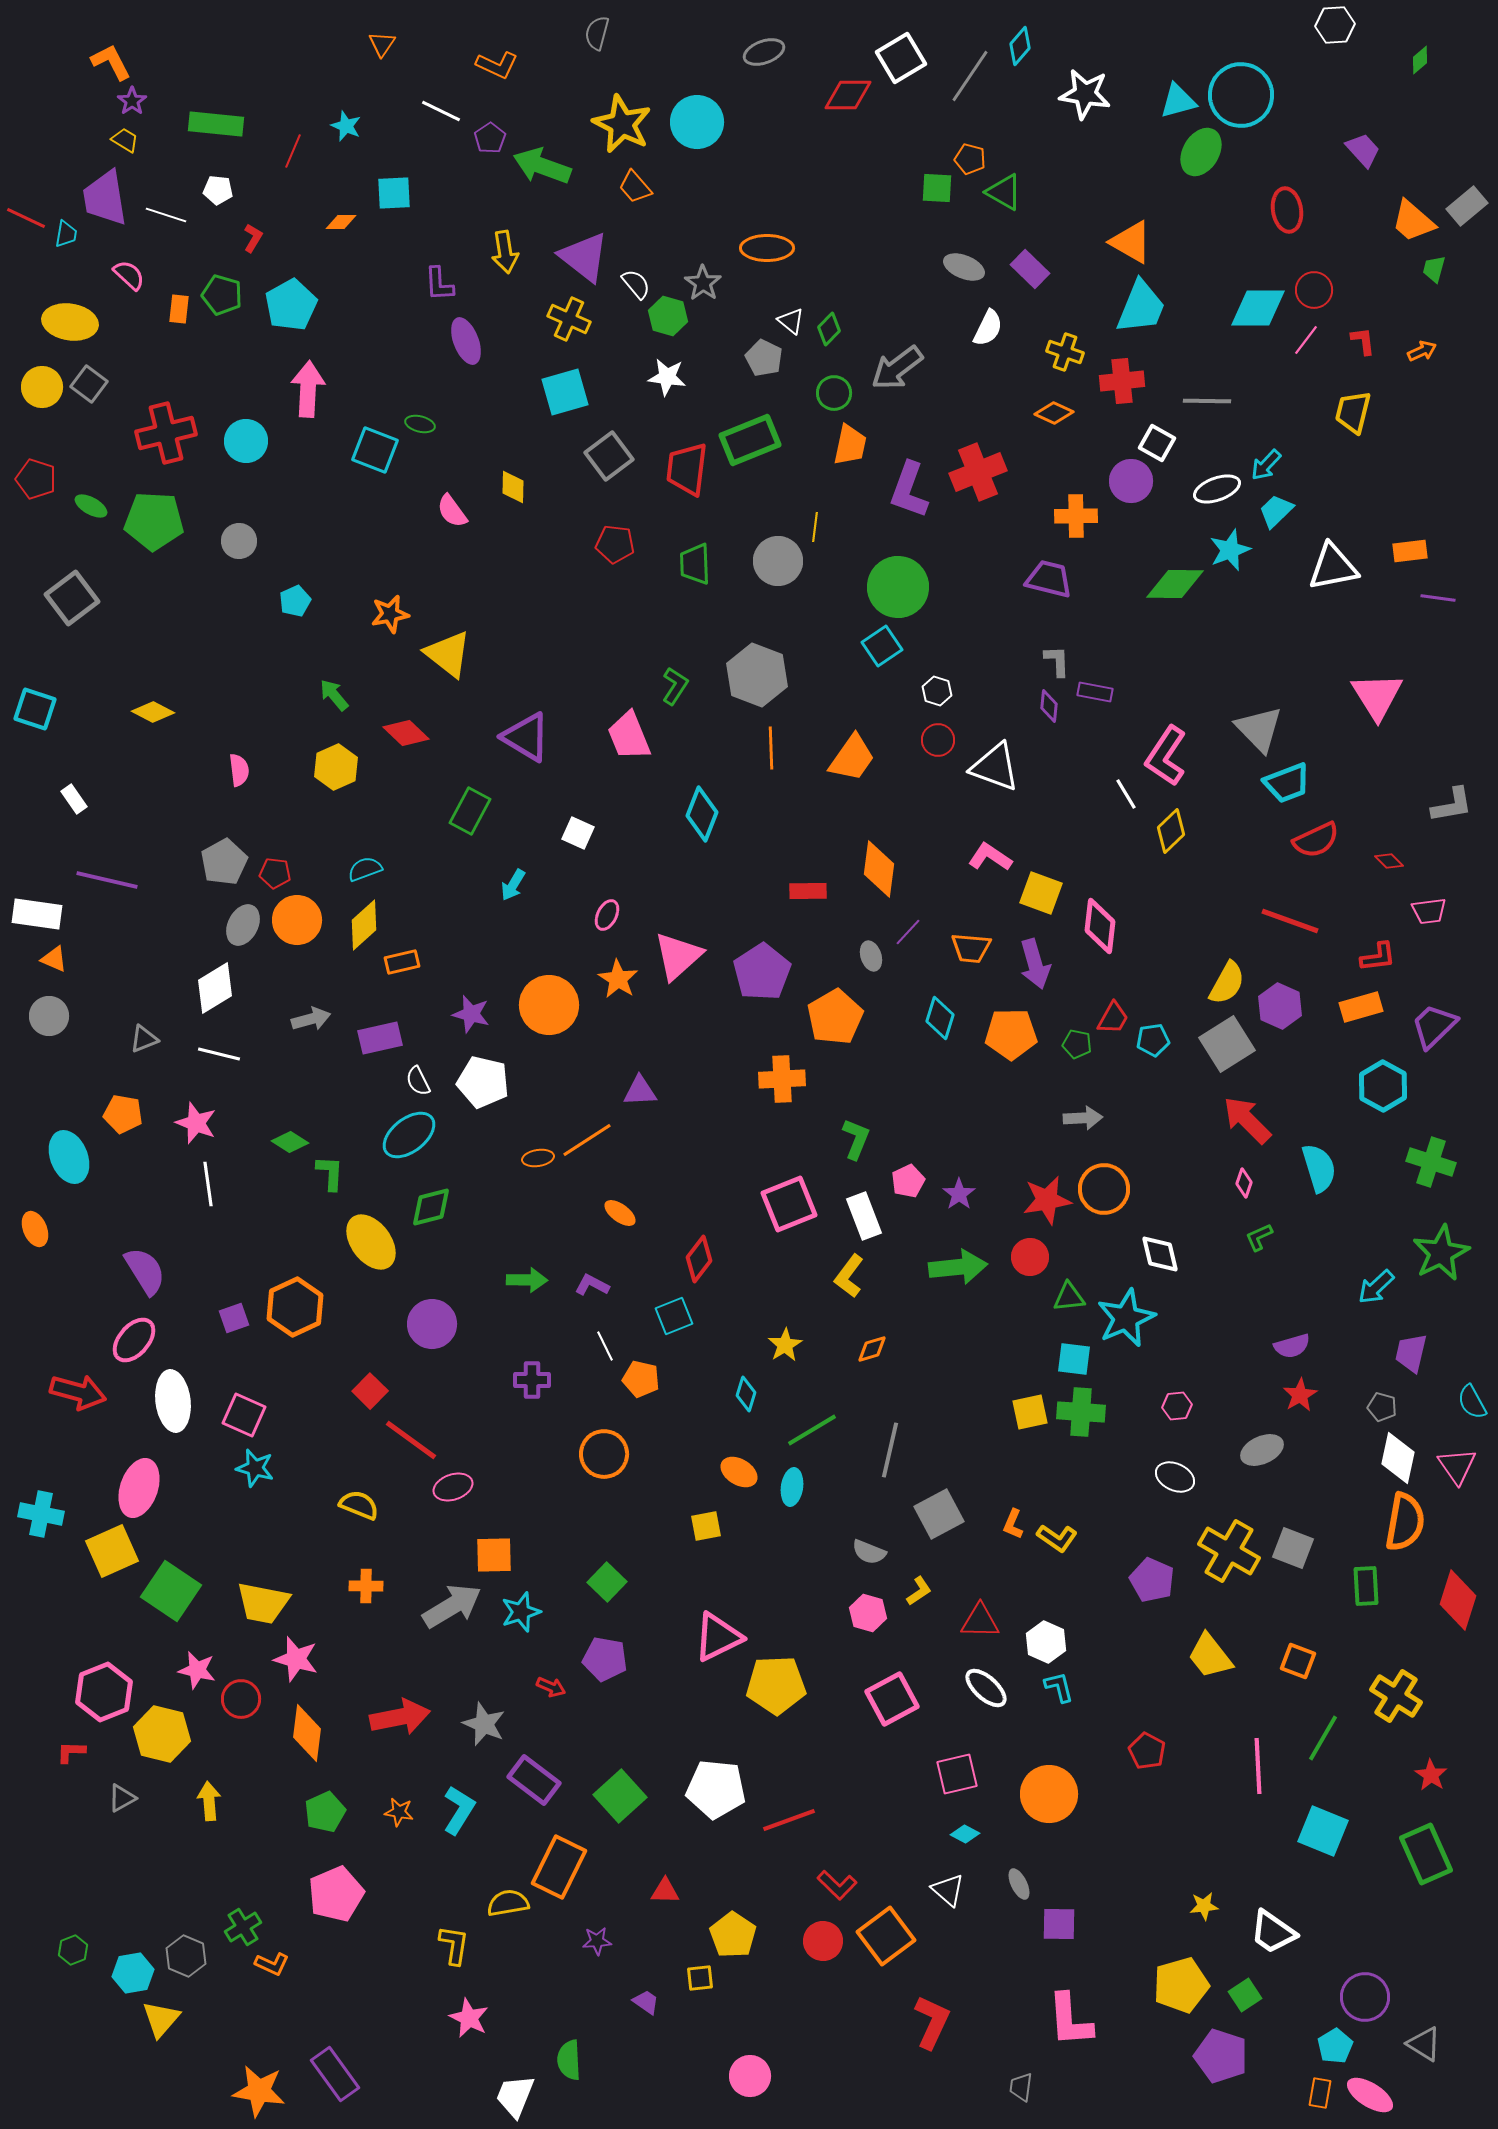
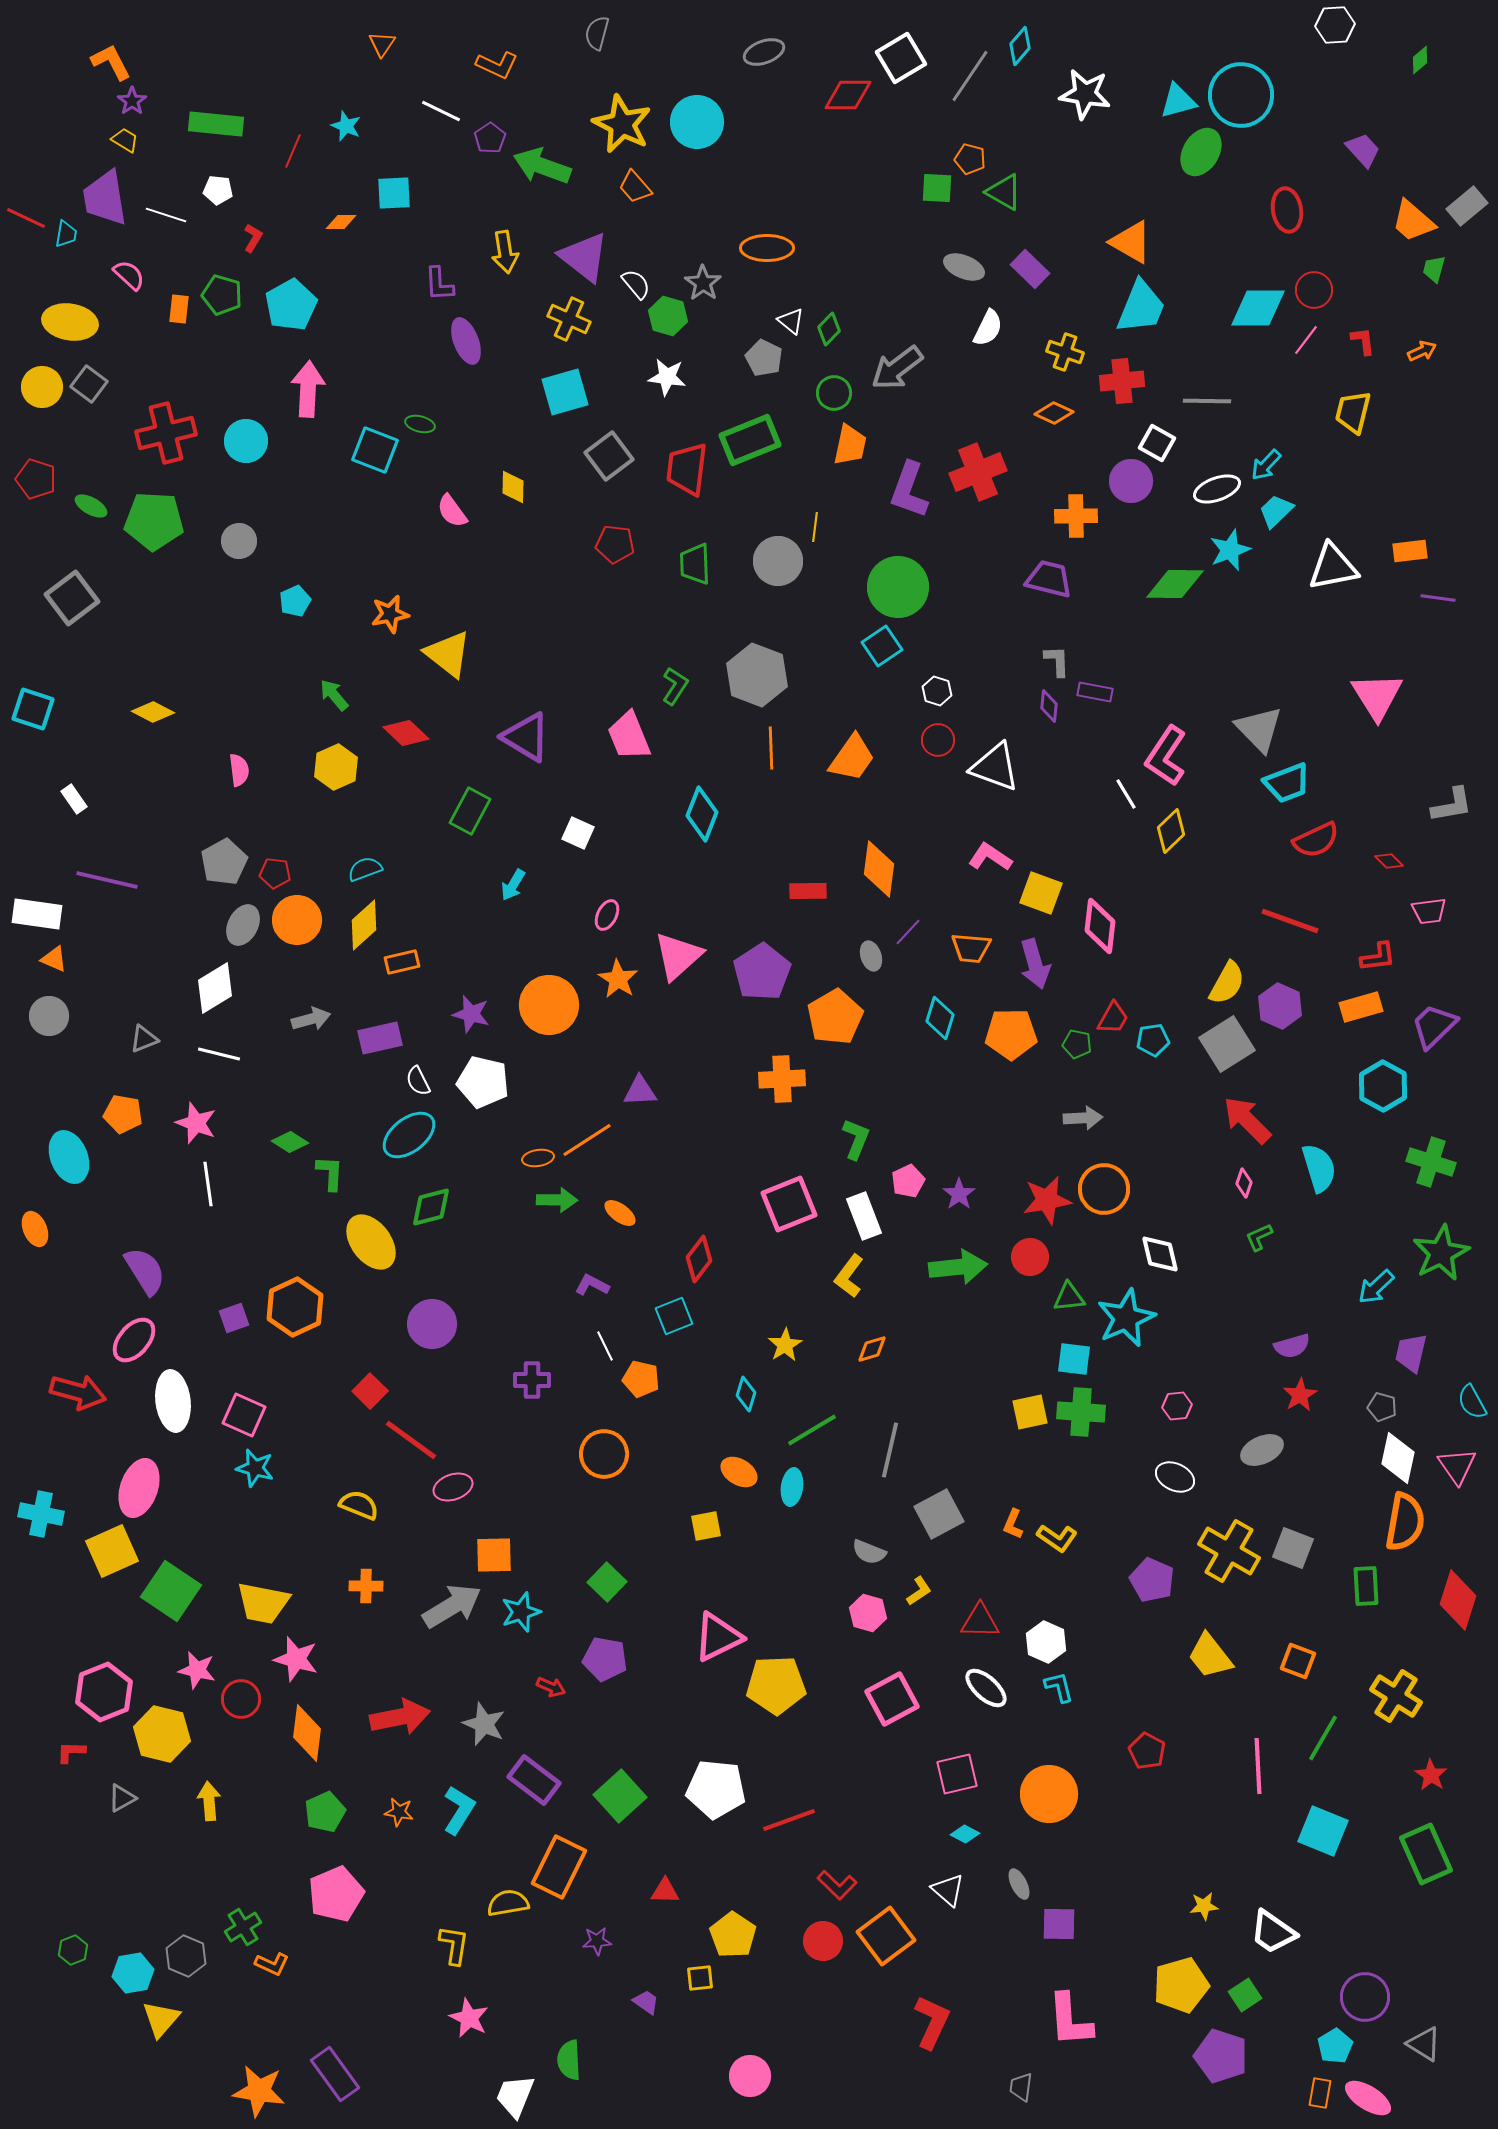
cyan square at (35, 709): moved 2 px left
green arrow at (527, 1280): moved 30 px right, 80 px up
pink ellipse at (1370, 2095): moved 2 px left, 3 px down
